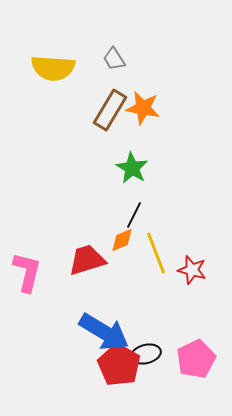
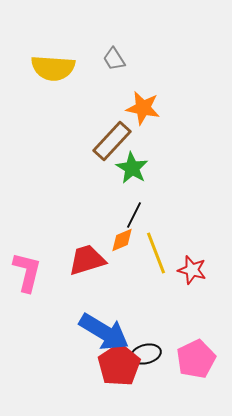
brown rectangle: moved 2 px right, 31 px down; rotated 12 degrees clockwise
red pentagon: rotated 9 degrees clockwise
